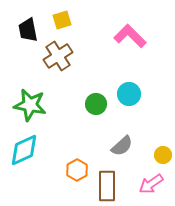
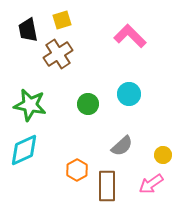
brown cross: moved 2 px up
green circle: moved 8 px left
